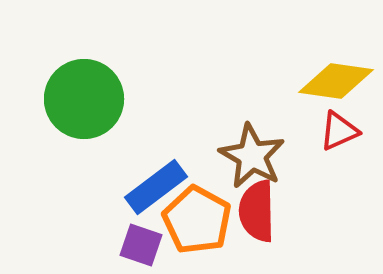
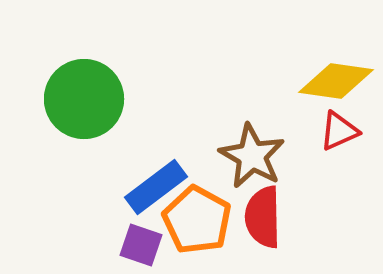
red semicircle: moved 6 px right, 6 px down
